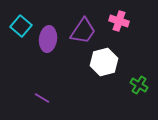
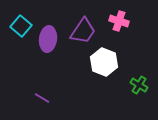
white hexagon: rotated 24 degrees counterclockwise
